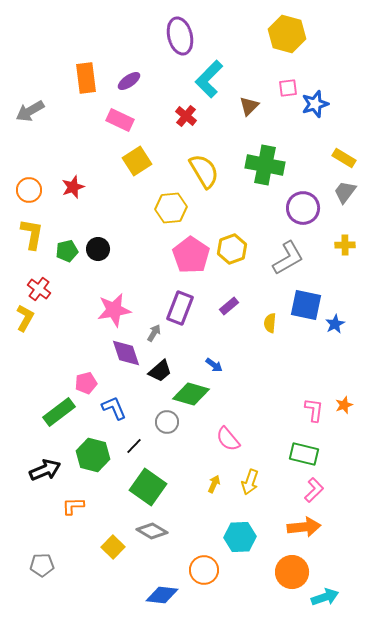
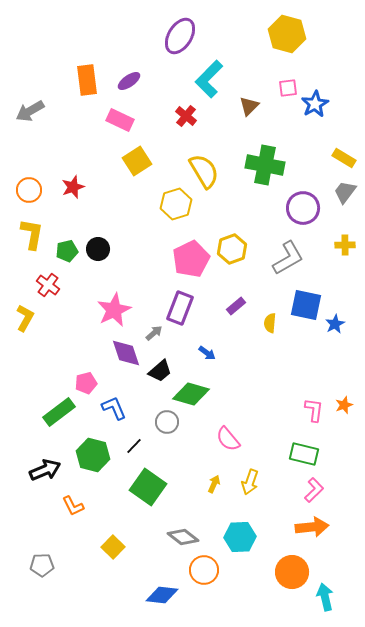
purple ellipse at (180, 36): rotated 45 degrees clockwise
orange rectangle at (86, 78): moved 1 px right, 2 px down
blue star at (315, 104): rotated 12 degrees counterclockwise
yellow hexagon at (171, 208): moved 5 px right, 4 px up; rotated 12 degrees counterclockwise
pink pentagon at (191, 255): moved 4 px down; rotated 12 degrees clockwise
red cross at (39, 289): moved 9 px right, 4 px up
purple rectangle at (229, 306): moved 7 px right
pink star at (114, 310): rotated 16 degrees counterclockwise
gray arrow at (154, 333): rotated 18 degrees clockwise
blue arrow at (214, 365): moved 7 px left, 12 px up
orange L-shape at (73, 506): rotated 115 degrees counterclockwise
orange arrow at (304, 527): moved 8 px right
gray diamond at (152, 531): moved 31 px right, 6 px down; rotated 8 degrees clockwise
cyan arrow at (325, 597): rotated 84 degrees counterclockwise
